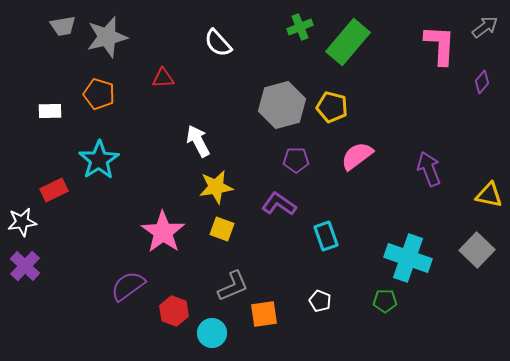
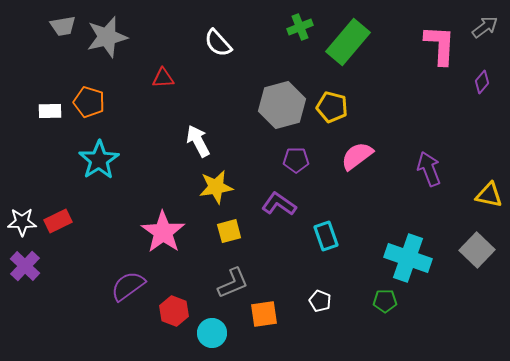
orange pentagon: moved 10 px left, 8 px down
red rectangle: moved 4 px right, 31 px down
white star: rotated 8 degrees clockwise
yellow square: moved 7 px right, 2 px down; rotated 35 degrees counterclockwise
gray L-shape: moved 3 px up
